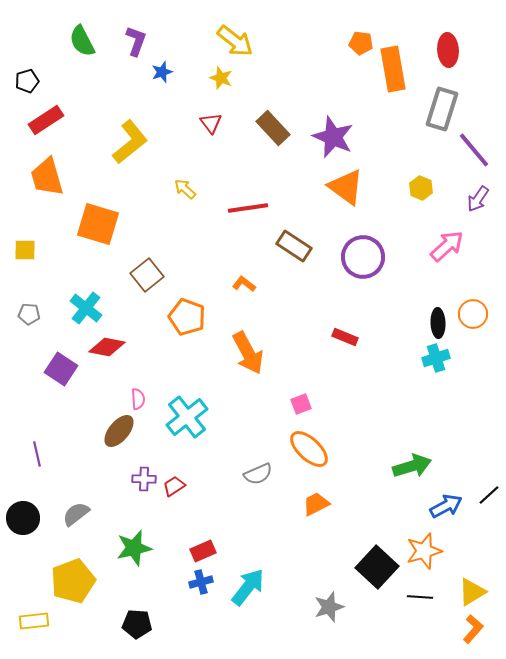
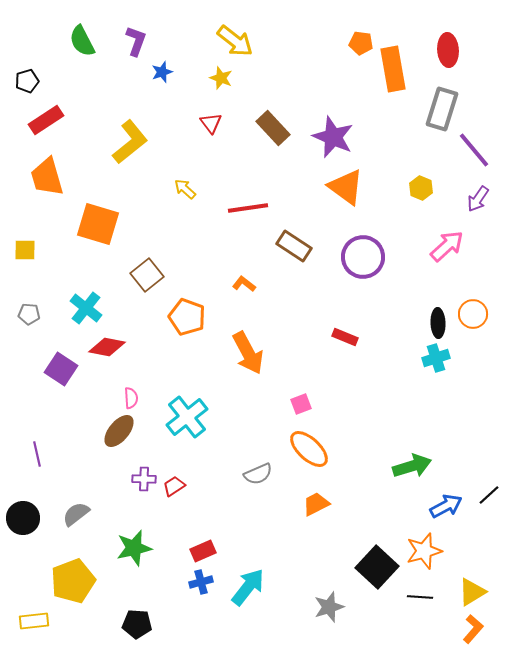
pink semicircle at (138, 399): moved 7 px left, 1 px up
